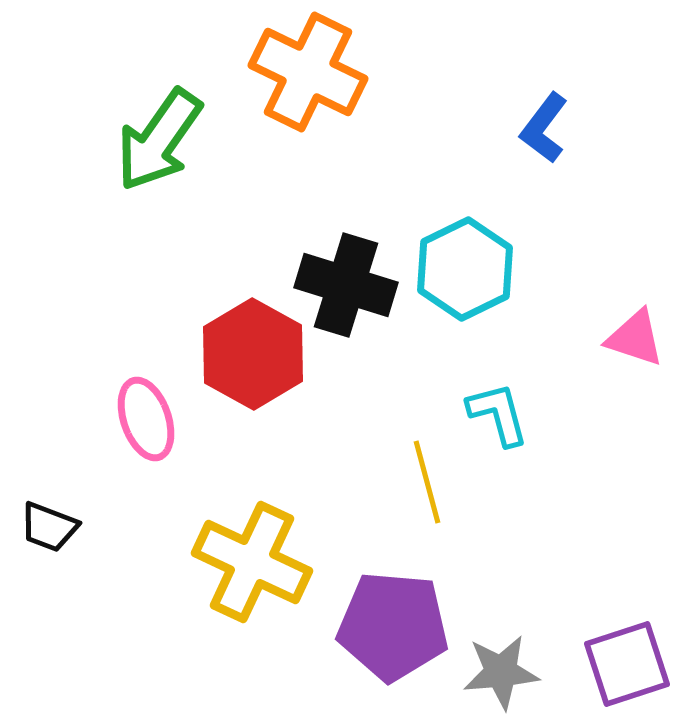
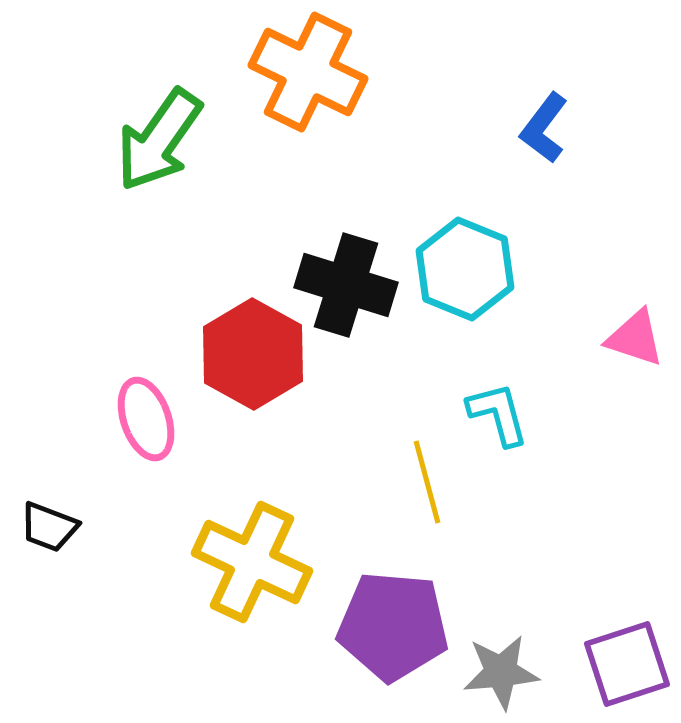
cyan hexagon: rotated 12 degrees counterclockwise
